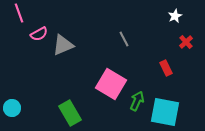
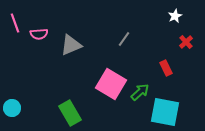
pink line: moved 4 px left, 10 px down
pink semicircle: rotated 24 degrees clockwise
gray line: rotated 63 degrees clockwise
gray triangle: moved 8 px right
green arrow: moved 3 px right, 9 px up; rotated 24 degrees clockwise
